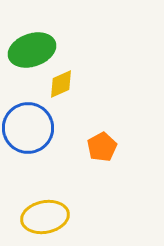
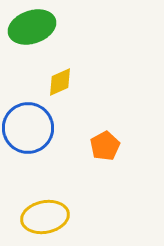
green ellipse: moved 23 px up
yellow diamond: moved 1 px left, 2 px up
orange pentagon: moved 3 px right, 1 px up
